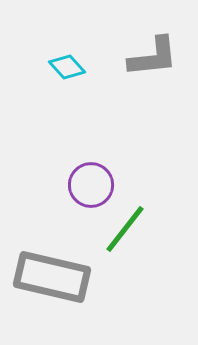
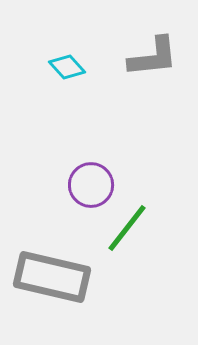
green line: moved 2 px right, 1 px up
